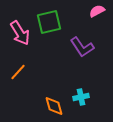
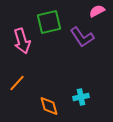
pink arrow: moved 2 px right, 8 px down; rotated 15 degrees clockwise
purple L-shape: moved 10 px up
orange line: moved 1 px left, 11 px down
orange diamond: moved 5 px left
